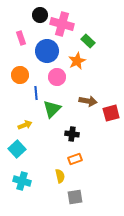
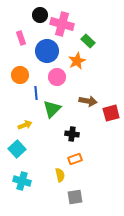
yellow semicircle: moved 1 px up
